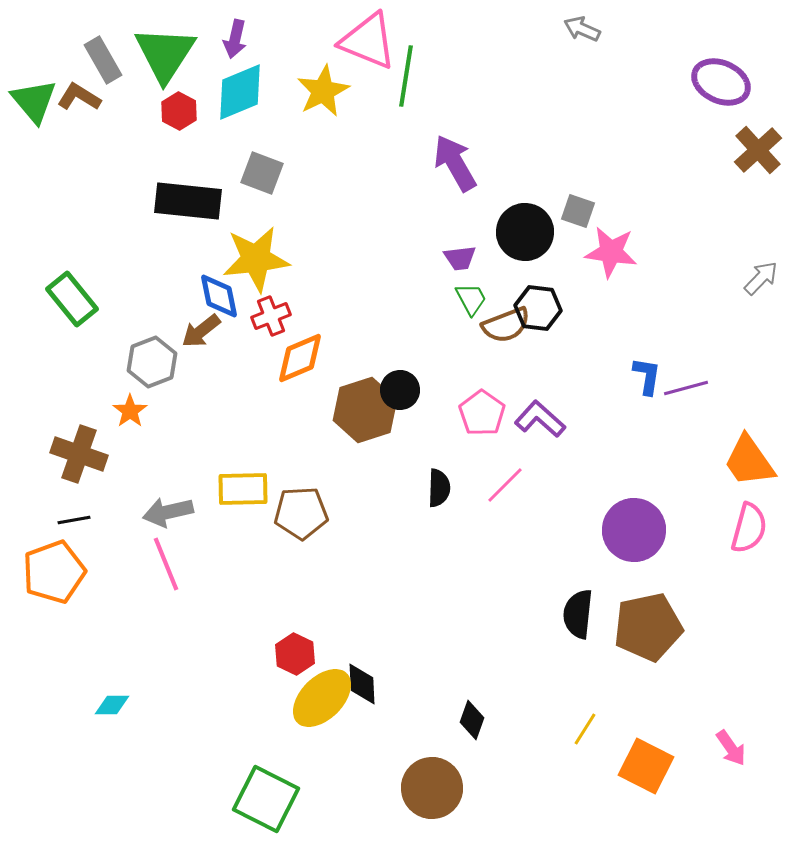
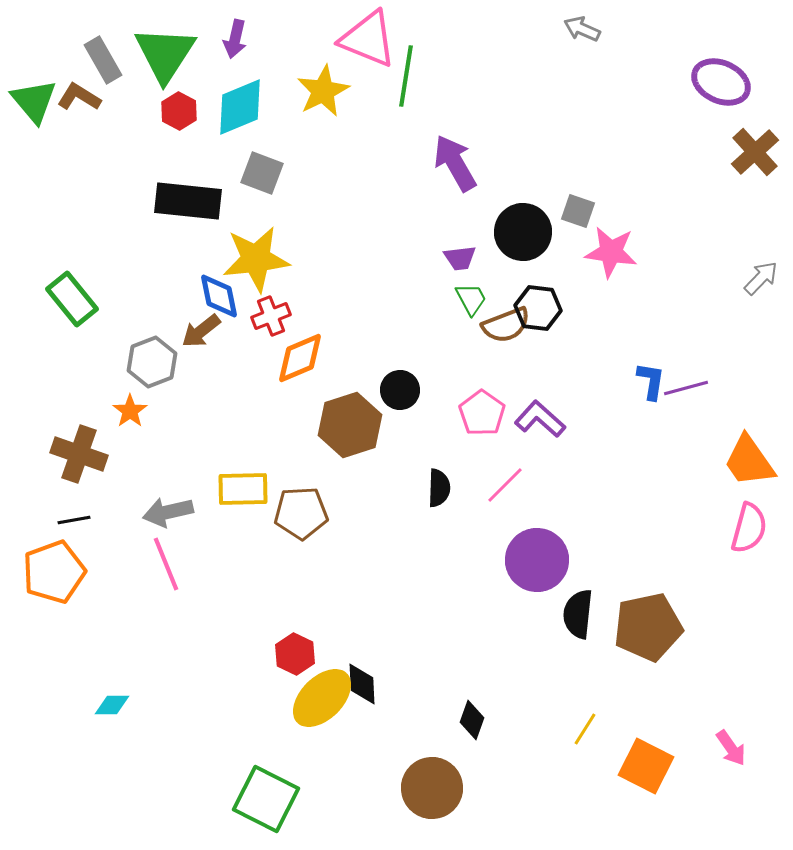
pink triangle at (368, 41): moved 2 px up
cyan diamond at (240, 92): moved 15 px down
brown cross at (758, 150): moved 3 px left, 2 px down
black circle at (525, 232): moved 2 px left
blue L-shape at (647, 376): moved 4 px right, 5 px down
brown hexagon at (365, 410): moved 15 px left, 15 px down
purple circle at (634, 530): moved 97 px left, 30 px down
